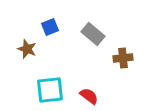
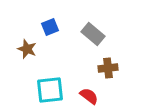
brown cross: moved 15 px left, 10 px down
